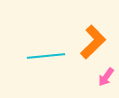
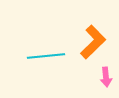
pink arrow: rotated 42 degrees counterclockwise
